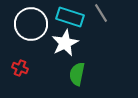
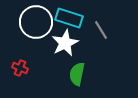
gray line: moved 17 px down
cyan rectangle: moved 1 px left, 1 px down
white circle: moved 5 px right, 2 px up
